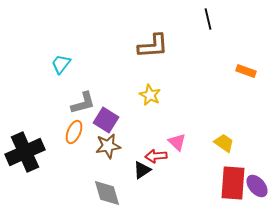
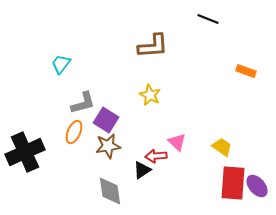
black line: rotated 55 degrees counterclockwise
yellow trapezoid: moved 2 px left, 4 px down
gray diamond: moved 3 px right, 2 px up; rotated 8 degrees clockwise
